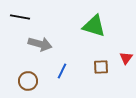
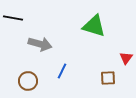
black line: moved 7 px left, 1 px down
brown square: moved 7 px right, 11 px down
